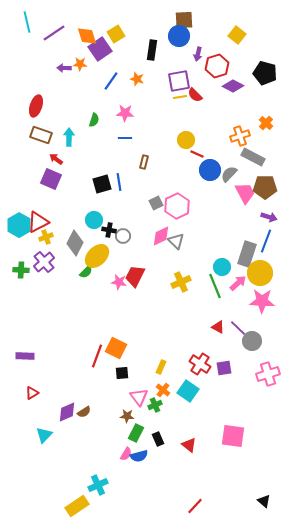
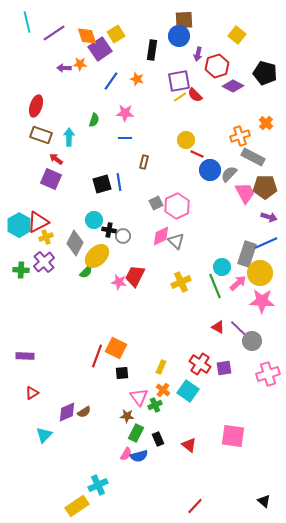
yellow line at (180, 97): rotated 24 degrees counterclockwise
blue line at (266, 241): moved 2 px down; rotated 45 degrees clockwise
